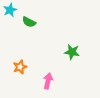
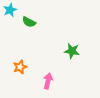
green star: moved 1 px up
